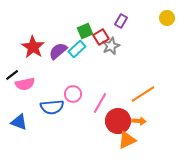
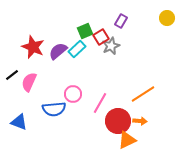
red star: rotated 10 degrees counterclockwise
pink semicircle: moved 4 px right, 2 px up; rotated 126 degrees clockwise
blue semicircle: moved 2 px right, 2 px down
orange arrow: moved 1 px right
